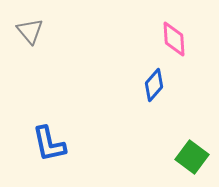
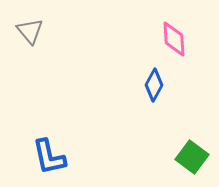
blue diamond: rotated 12 degrees counterclockwise
blue L-shape: moved 13 px down
